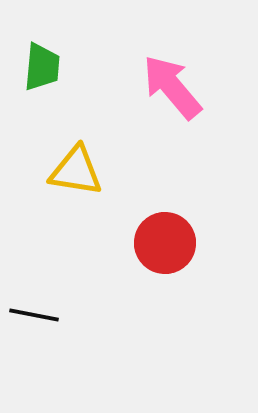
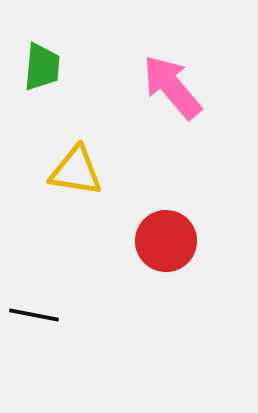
red circle: moved 1 px right, 2 px up
